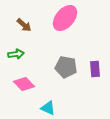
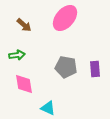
green arrow: moved 1 px right, 1 px down
pink diamond: rotated 35 degrees clockwise
